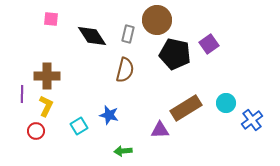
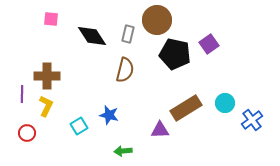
cyan circle: moved 1 px left
red circle: moved 9 px left, 2 px down
